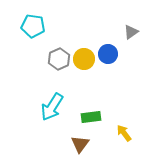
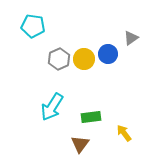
gray triangle: moved 6 px down
